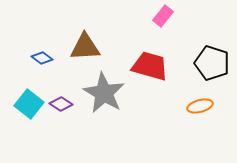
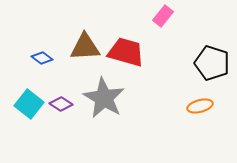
red trapezoid: moved 24 px left, 14 px up
gray star: moved 5 px down
